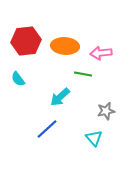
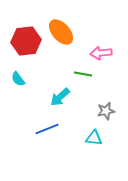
orange ellipse: moved 4 px left, 14 px up; rotated 44 degrees clockwise
blue line: rotated 20 degrees clockwise
cyan triangle: rotated 42 degrees counterclockwise
